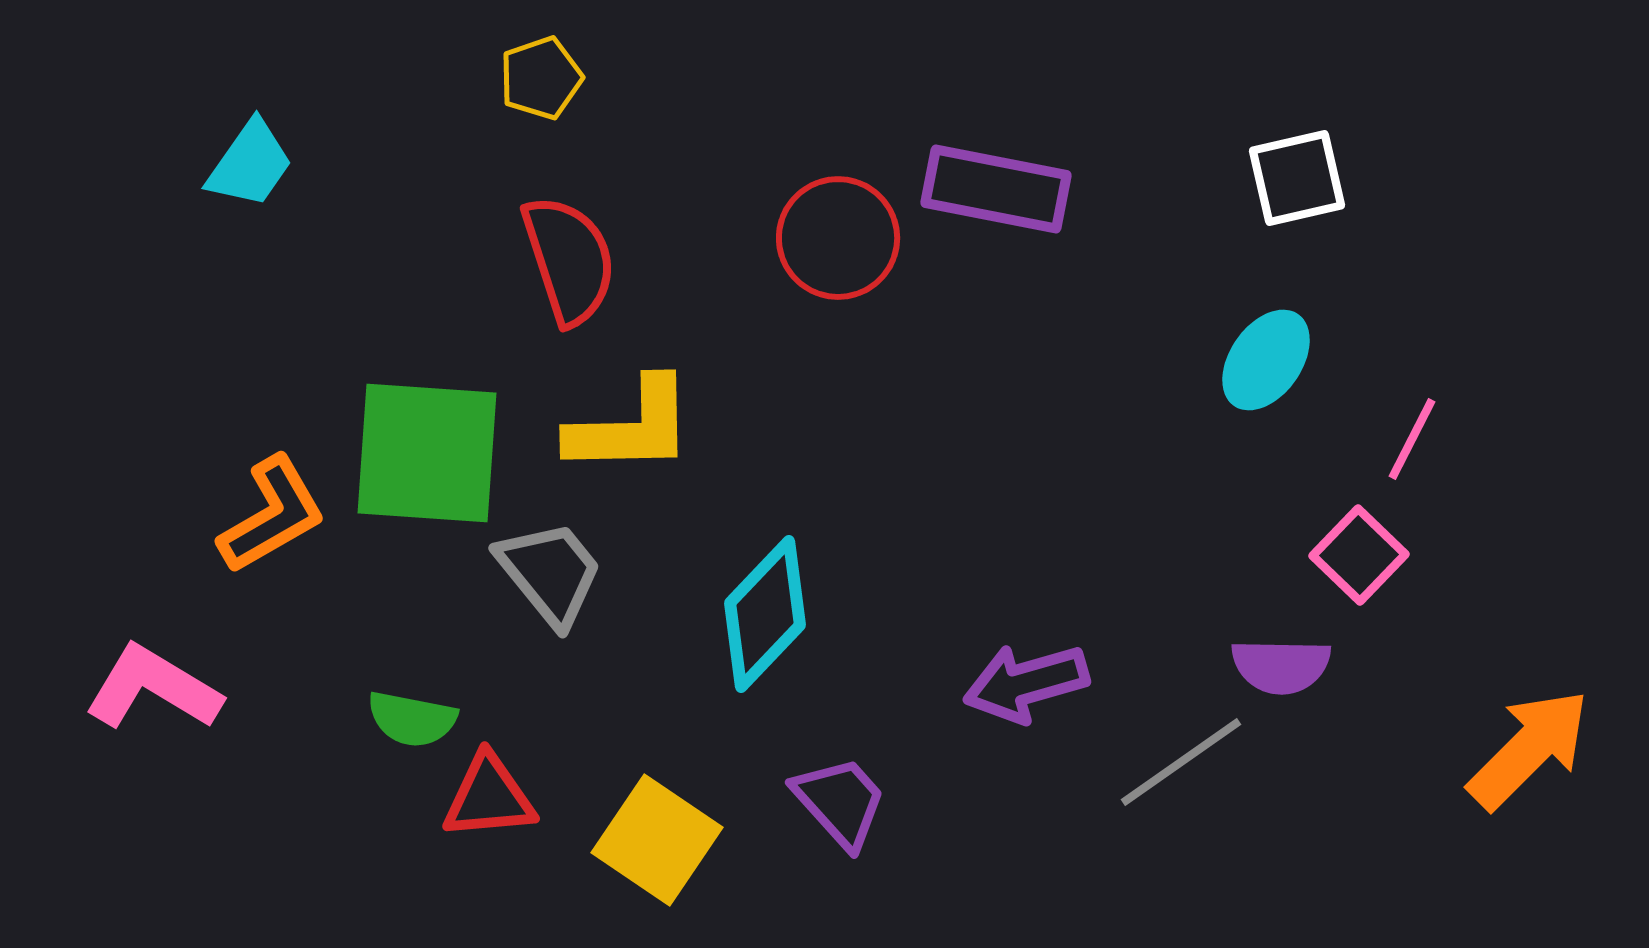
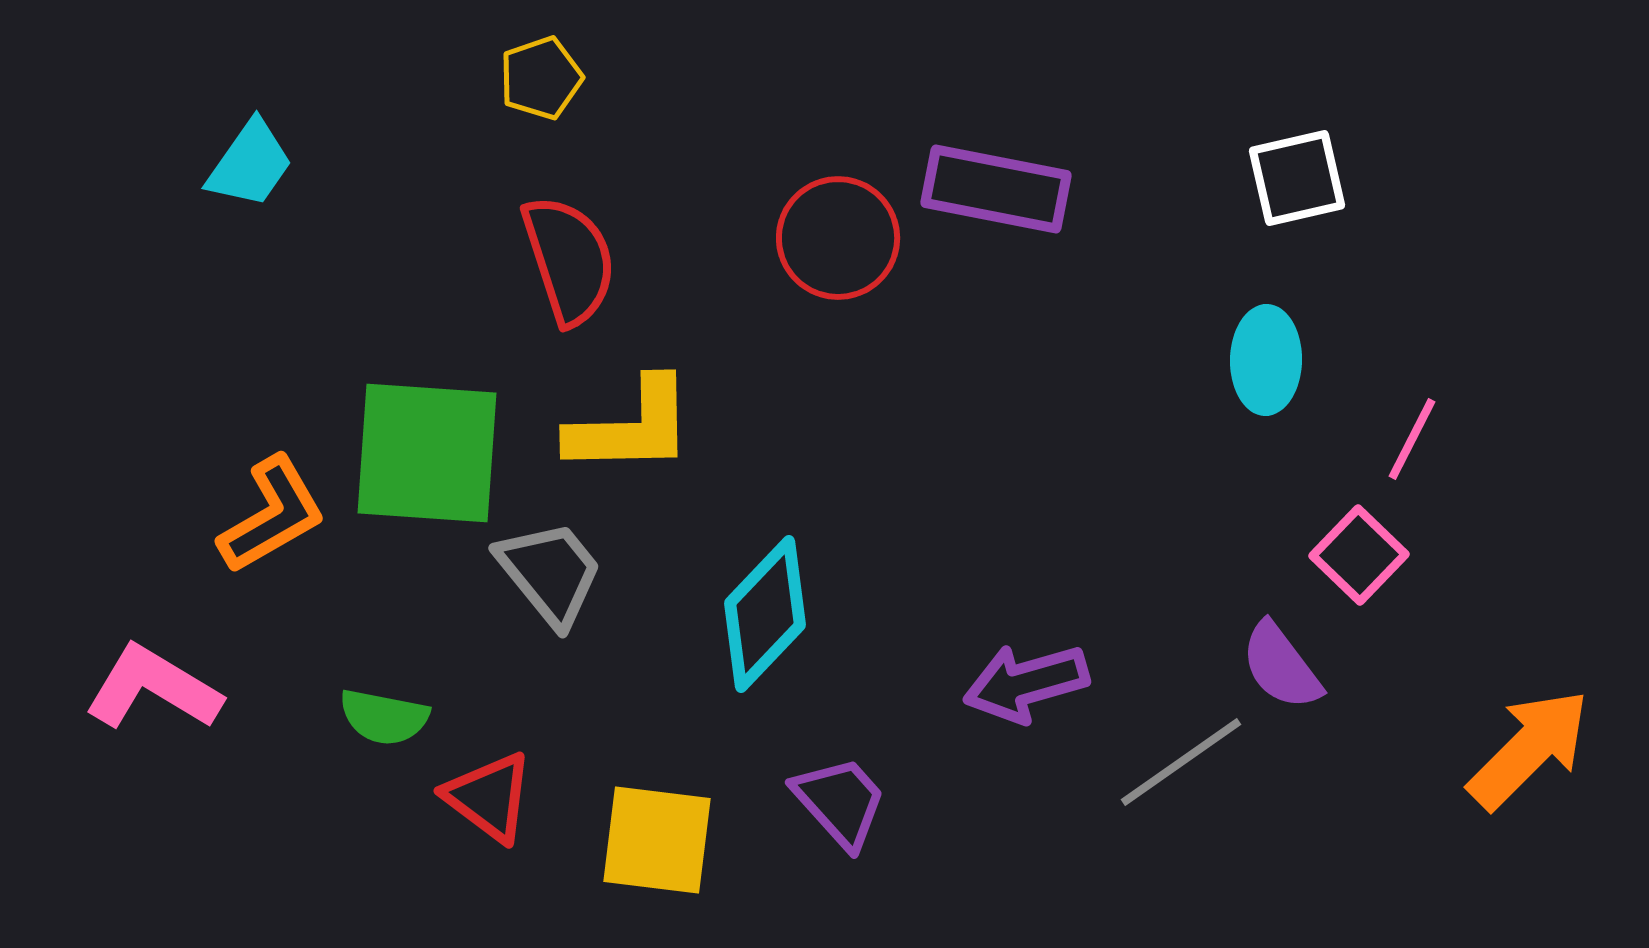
cyan ellipse: rotated 34 degrees counterclockwise
purple semicircle: rotated 52 degrees clockwise
green semicircle: moved 28 px left, 2 px up
red triangle: rotated 42 degrees clockwise
yellow square: rotated 27 degrees counterclockwise
